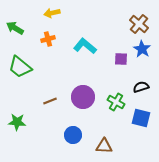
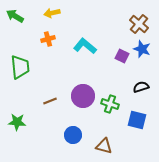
green arrow: moved 12 px up
blue star: rotated 12 degrees counterclockwise
purple square: moved 1 px right, 3 px up; rotated 24 degrees clockwise
green trapezoid: rotated 135 degrees counterclockwise
purple circle: moved 1 px up
green cross: moved 6 px left, 2 px down; rotated 12 degrees counterclockwise
blue square: moved 4 px left, 2 px down
brown triangle: rotated 12 degrees clockwise
